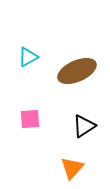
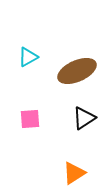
black triangle: moved 8 px up
orange triangle: moved 2 px right, 5 px down; rotated 15 degrees clockwise
